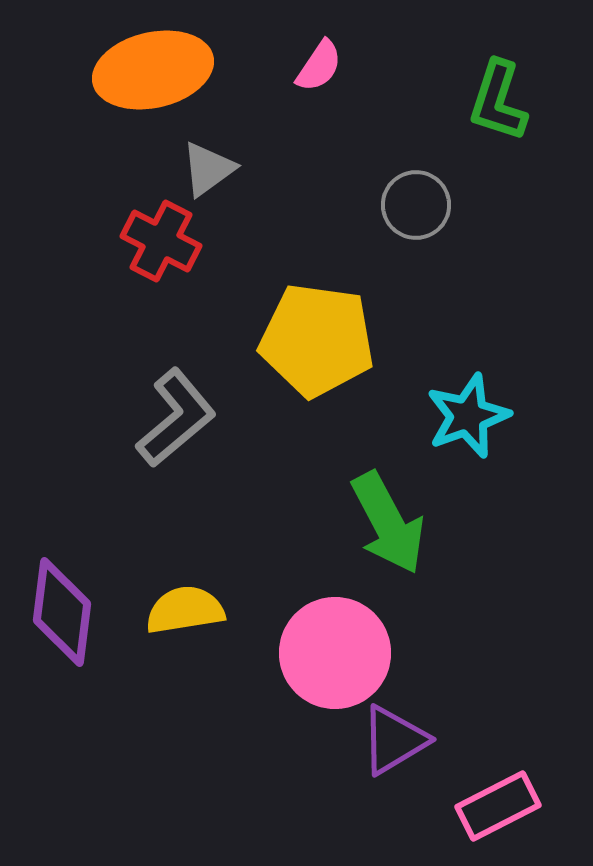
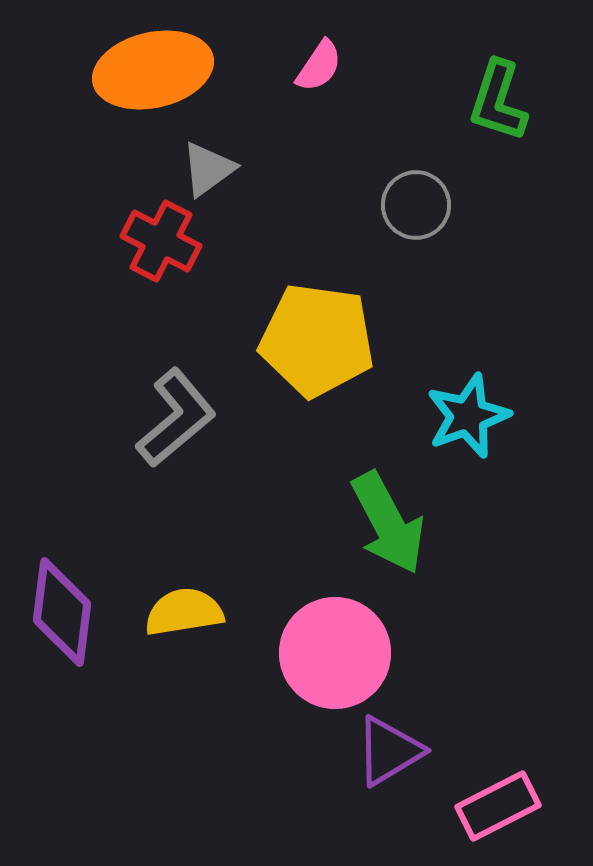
yellow semicircle: moved 1 px left, 2 px down
purple triangle: moved 5 px left, 11 px down
